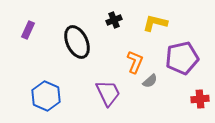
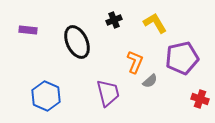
yellow L-shape: rotated 45 degrees clockwise
purple rectangle: rotated 72 degrees clockwise
purple trapezoid: rotated 12 degrees clockwise
red cross: rotated 24 degrees clockwise
